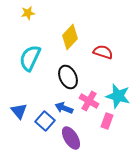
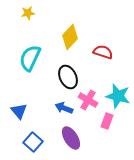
pink cross: moved 1 px left, 1 px up
blue square: moved 12 px left, 21 px down
